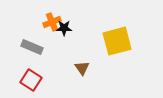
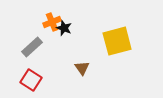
black star: rotated 21 degrees clockwise
gray rectangle: rotated 65 degrees counterclockwise
